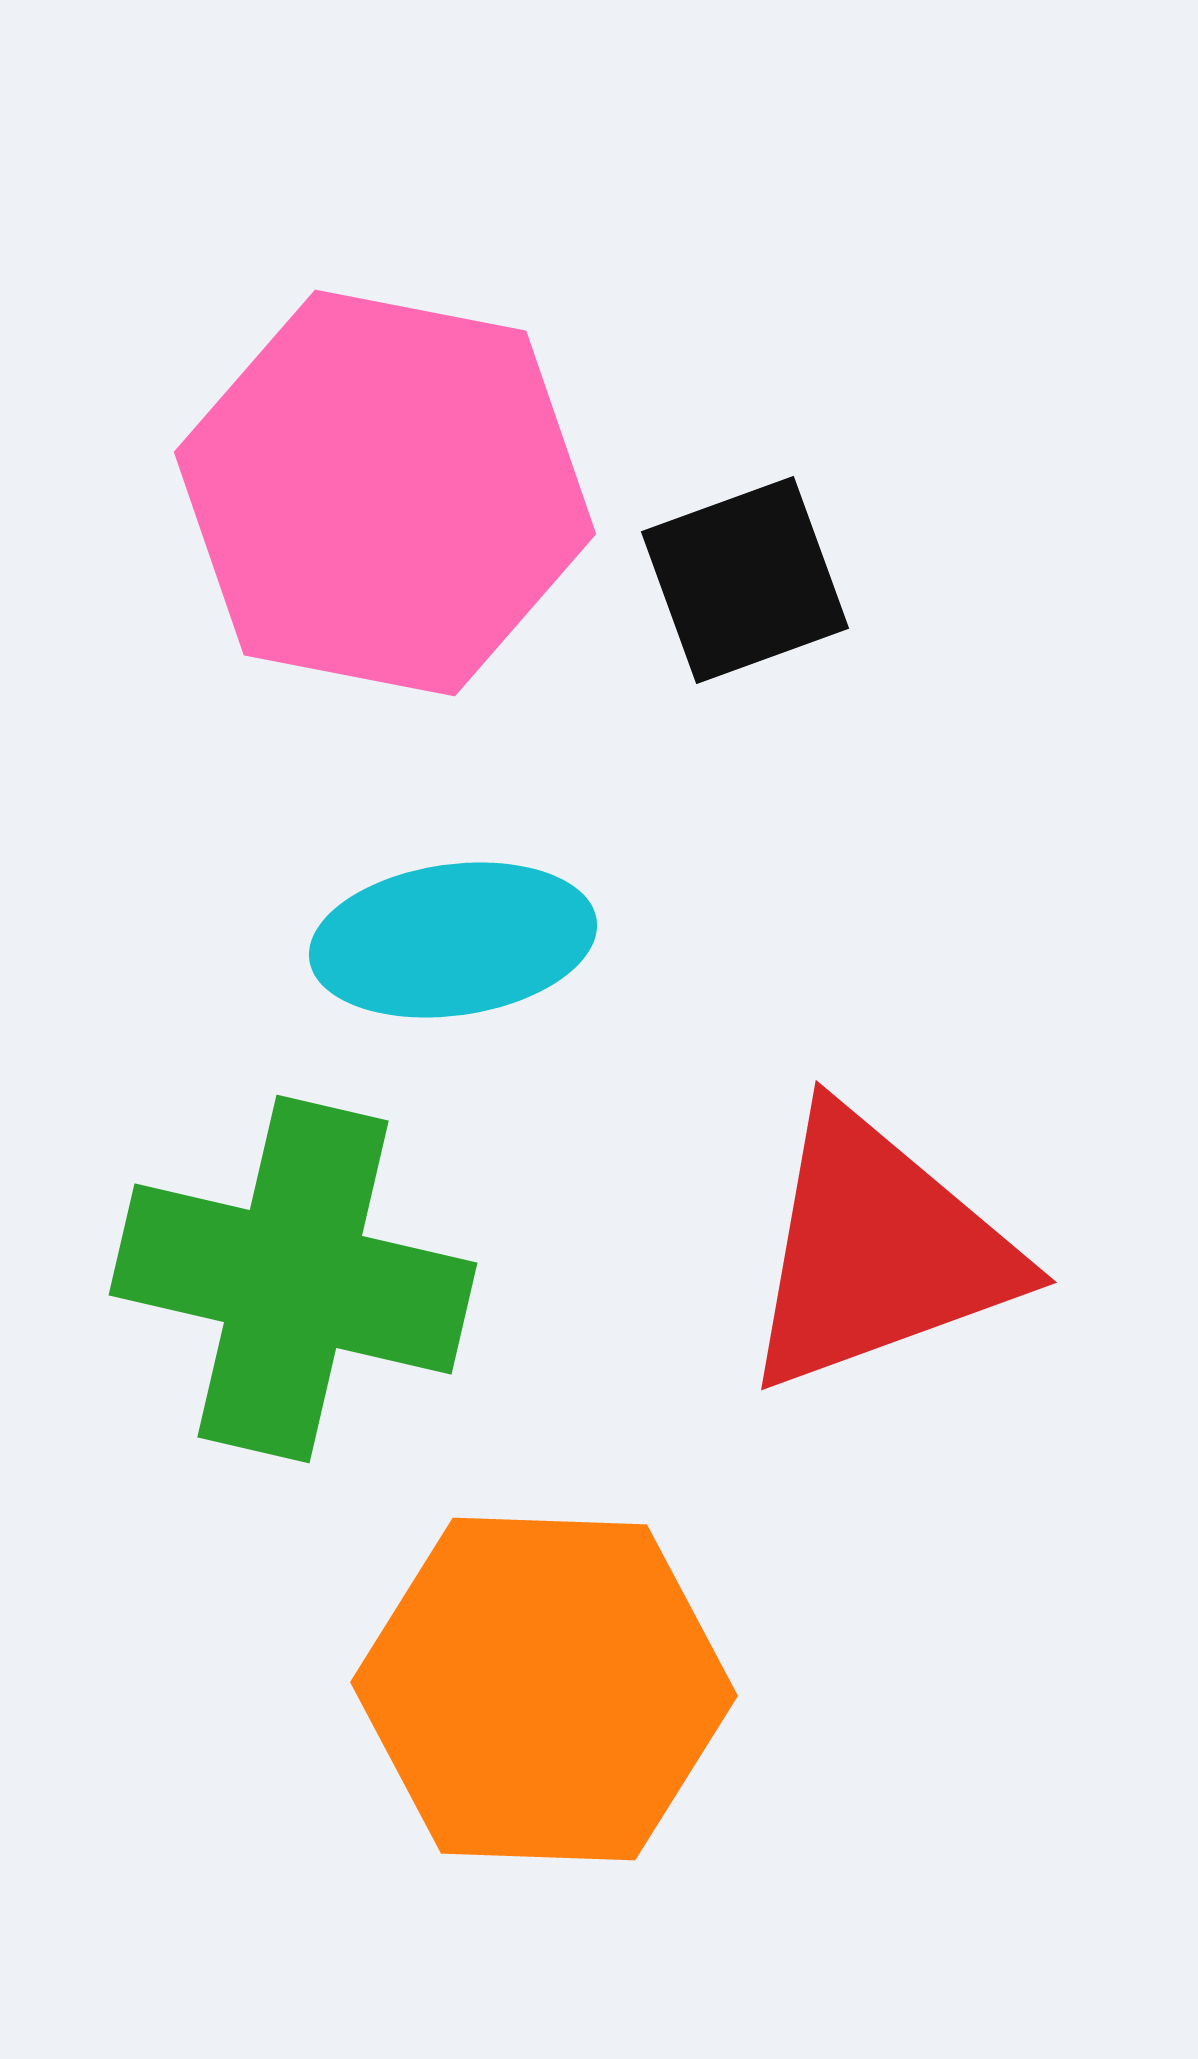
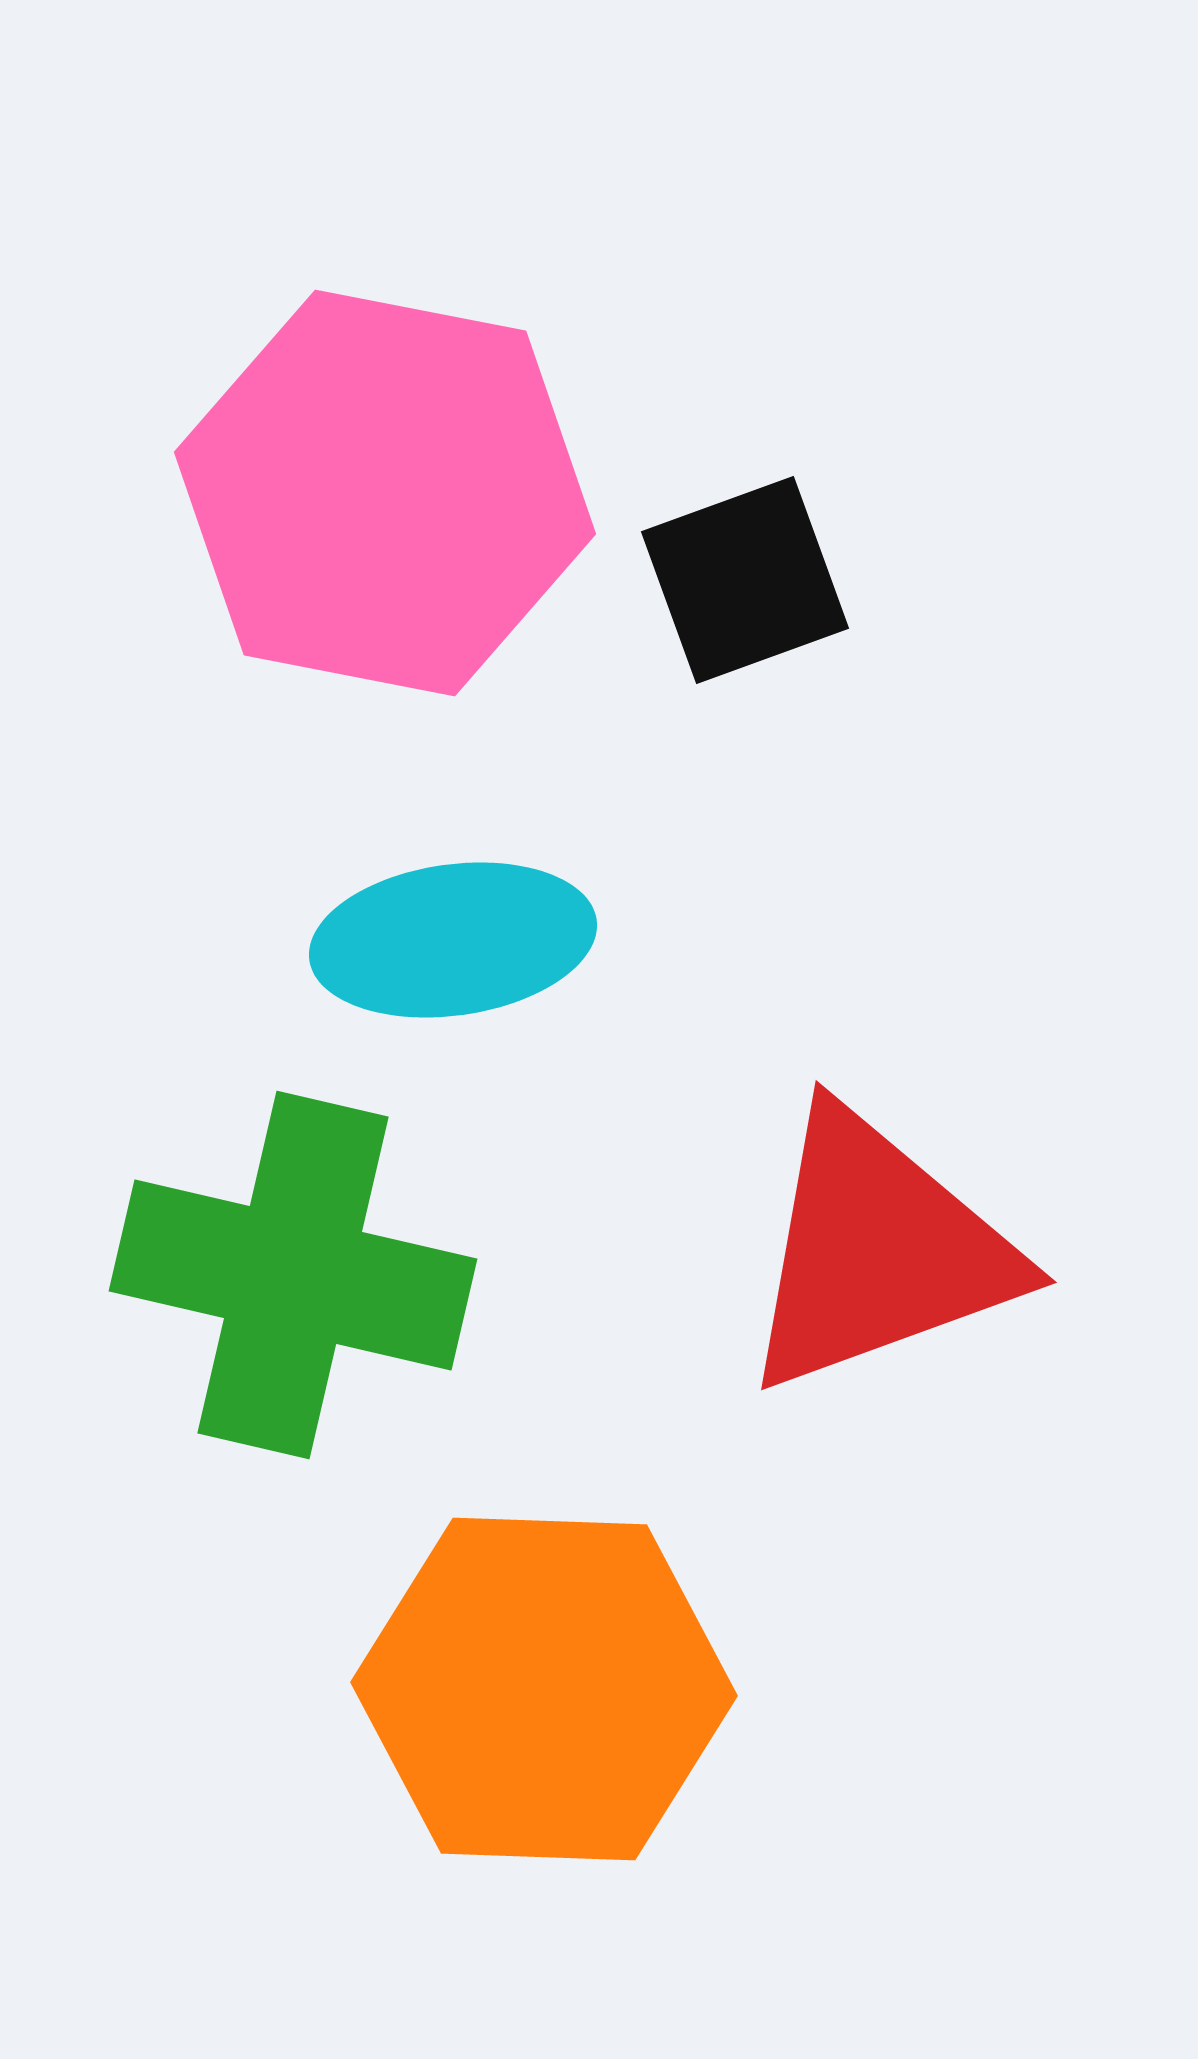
green cross: moved 4 px up
